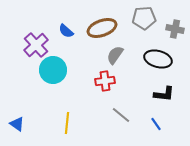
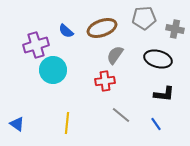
purple cross: rotated 25 degrees clockwise
